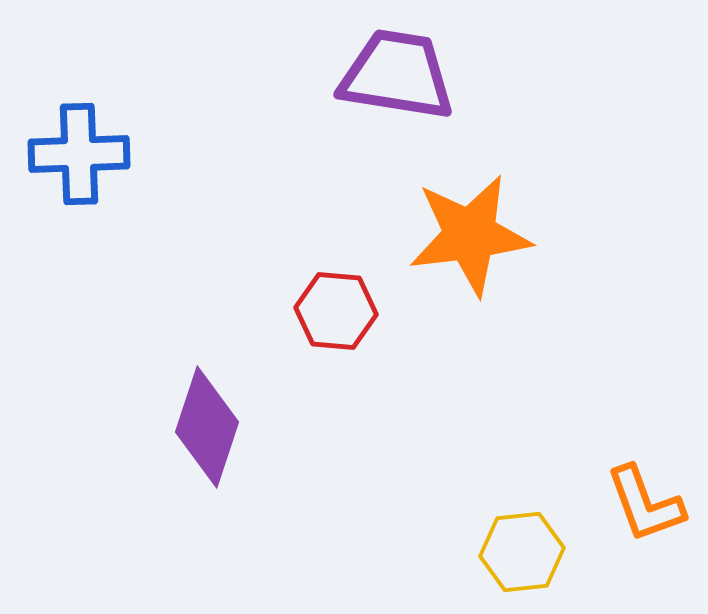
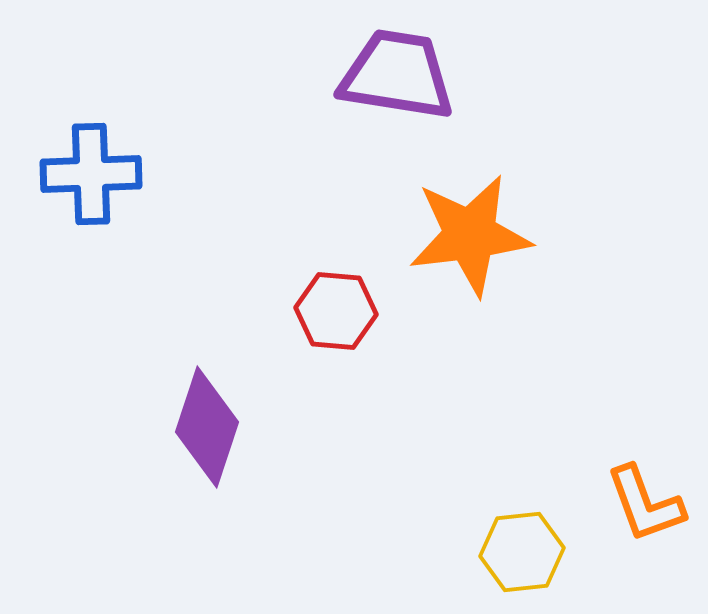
blue cross: moved 12 px right, 20 px down
